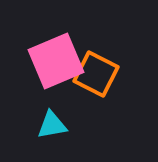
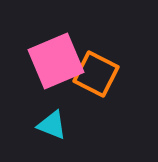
cyan triangle: rotated 32 degrees clockwise
